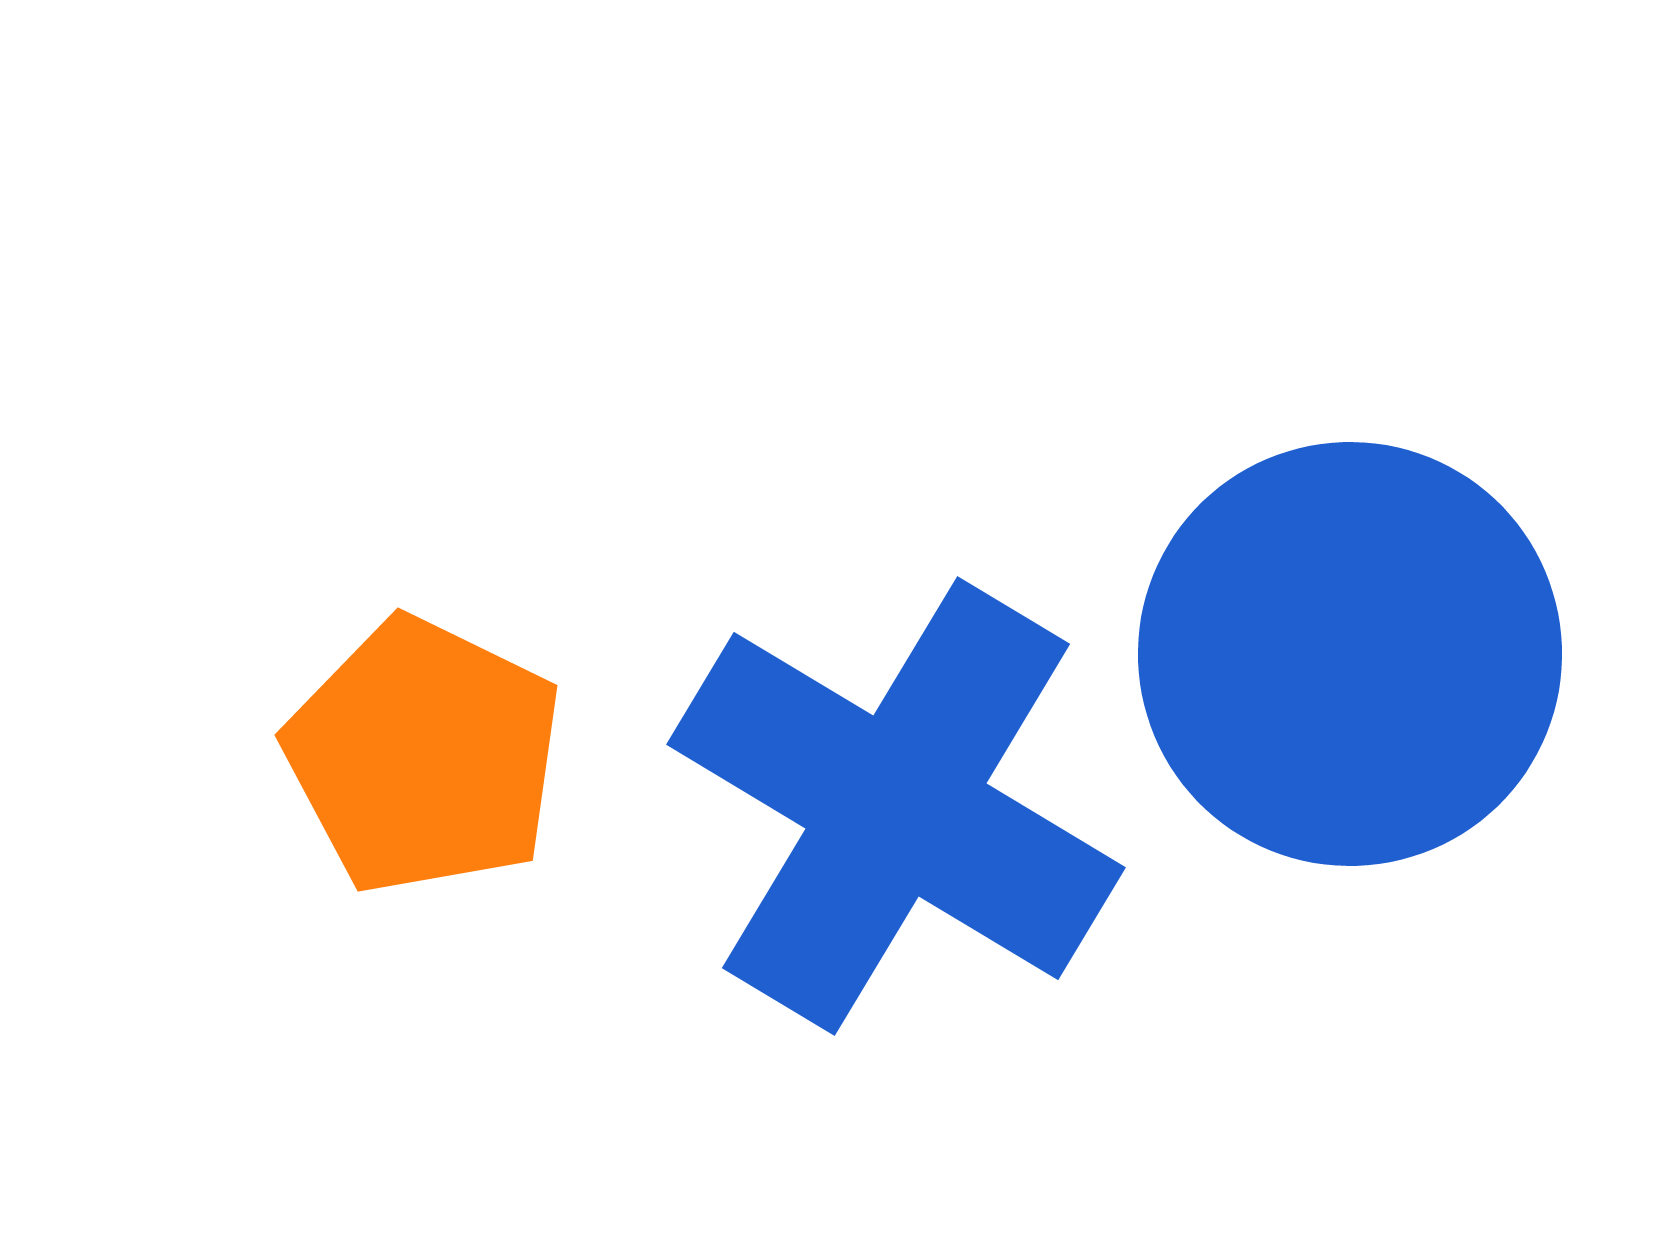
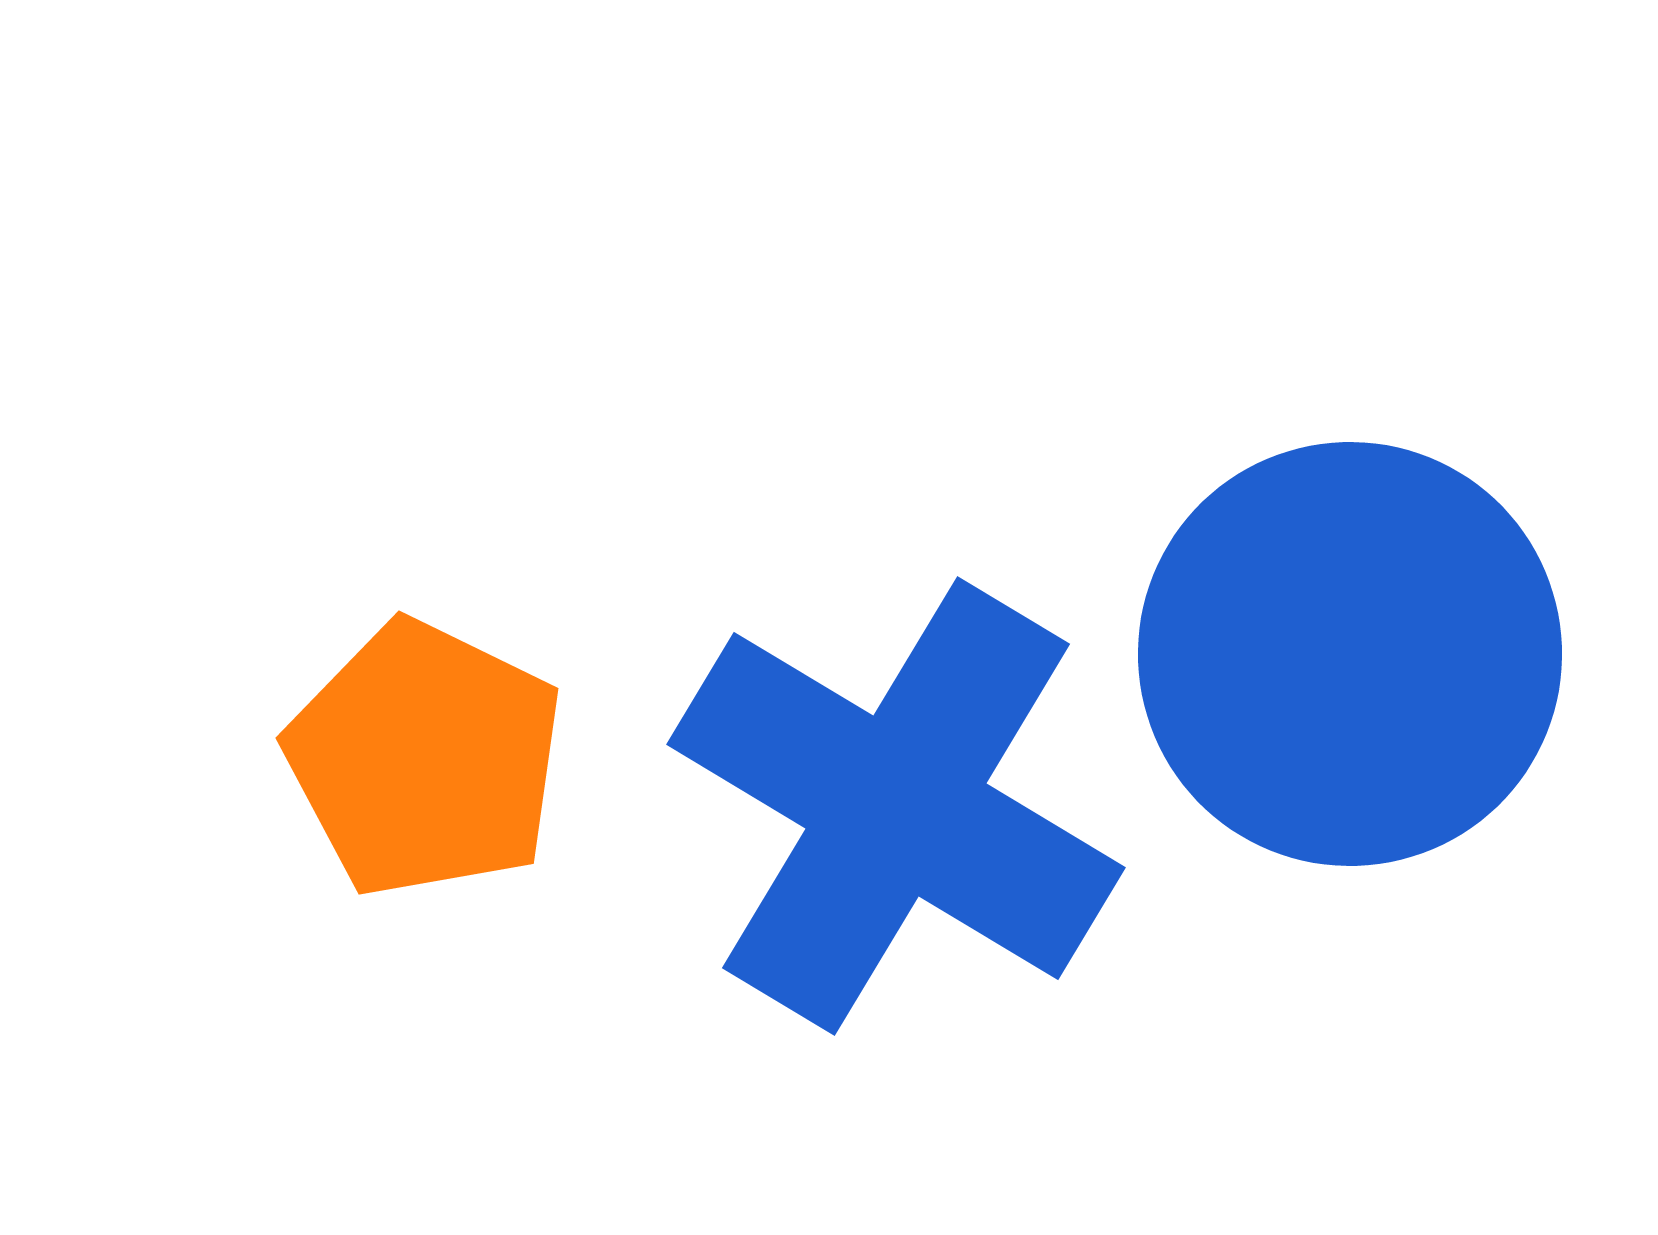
orange pentagon: moved 1 px right, 3 px down
